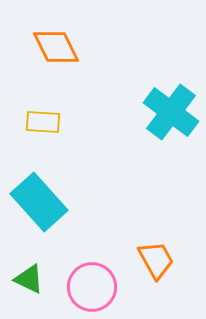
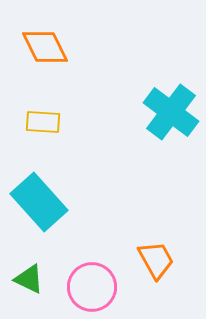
orange diamond: moved 11 px left
